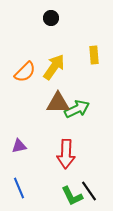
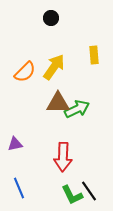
purple triangle: moved 4 px left, 2 px up
red arrow: moved 3 px left, 3 px down
green L-shape: moved 1 px up
